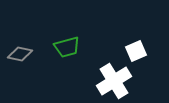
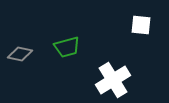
white square: moved 5 px right, 26 px up; rotated 30 degrees clockwise
white cross: moved 1 px left, 1 px up
